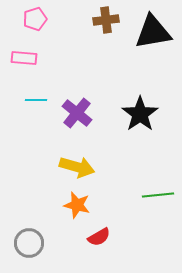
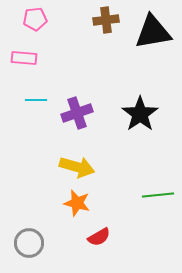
pink pentagon: rotated 10 degrees clockwise
purple cross: rotated 32 degrees clockwise
orange star: moved 2 px up
